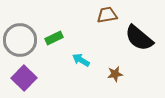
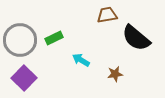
black semicircle: moved 3 px left
